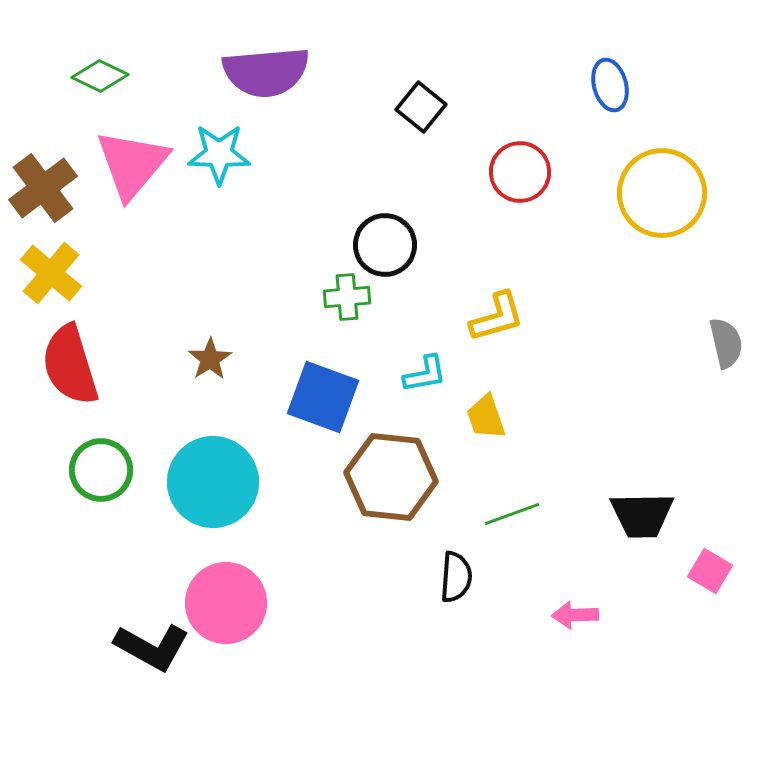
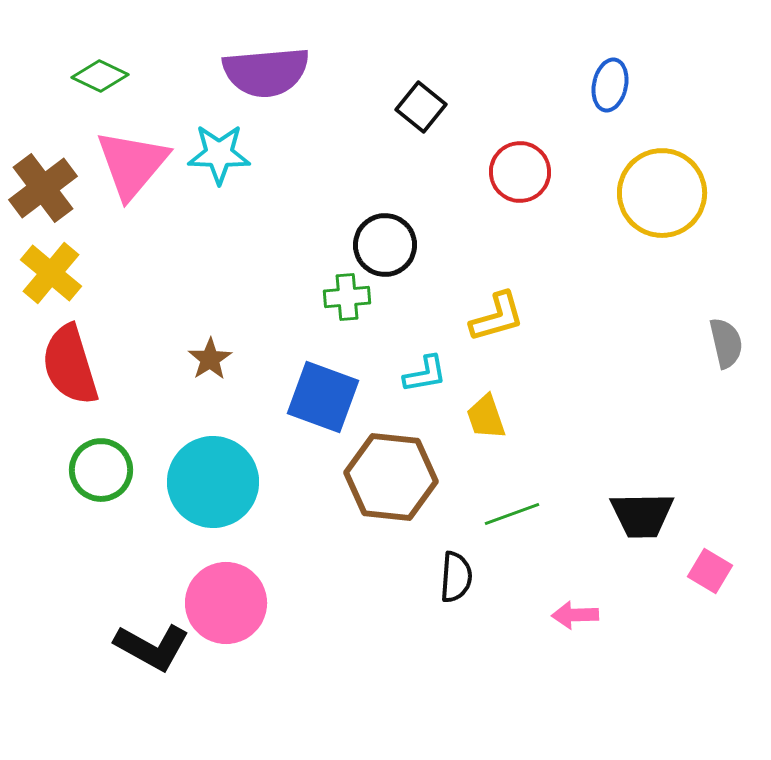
blue ellipse: rotated 27 degrees clockwise
